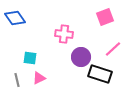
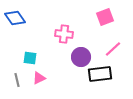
black rectangle: rotated 25 degrees counterclockwise
